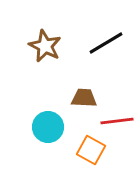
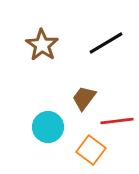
brown star: moved 3 px left, 1 px up; rotated 8 degrees clockwise
brown trapezoid: rotated 56 degrees counterclockwise
orange square: rotated 8 degrees clockwise
